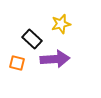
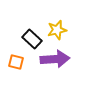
yellow star: moved 4 px left, 6 px down
orange square: moved 1 px left, 1 px up
